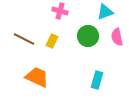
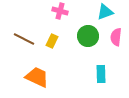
pink semicircle: moved 1 px left; rotated 18 degrees clockwise
cyan rectangle: moved 4 px right, 6 px up; rotated 18 degrees counterclockwise
